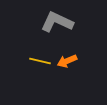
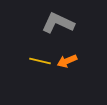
gray L-shape: moved 1 px right, 1 px down
